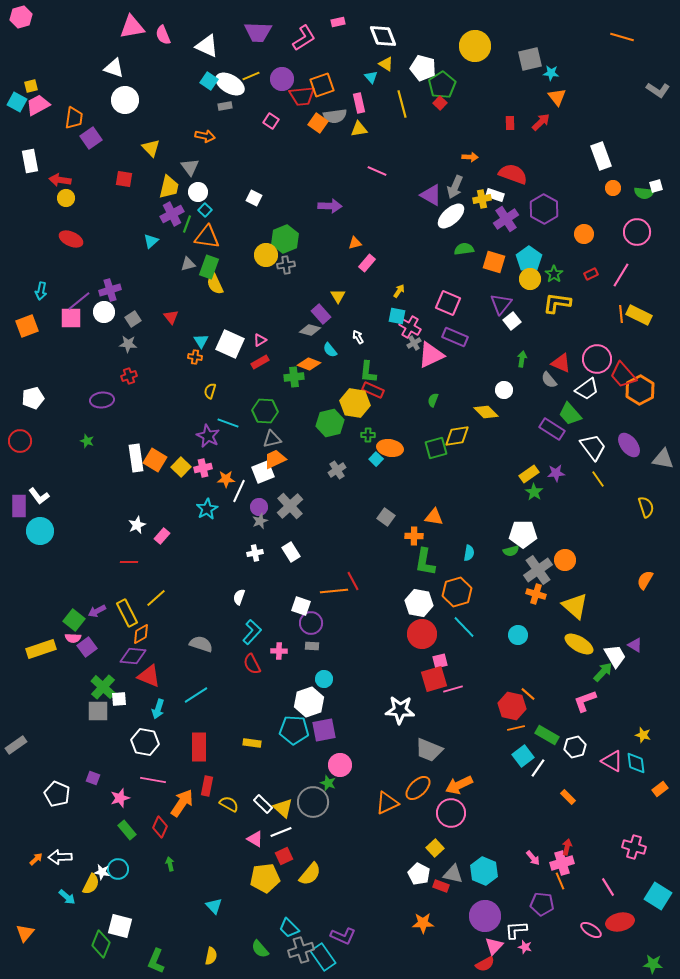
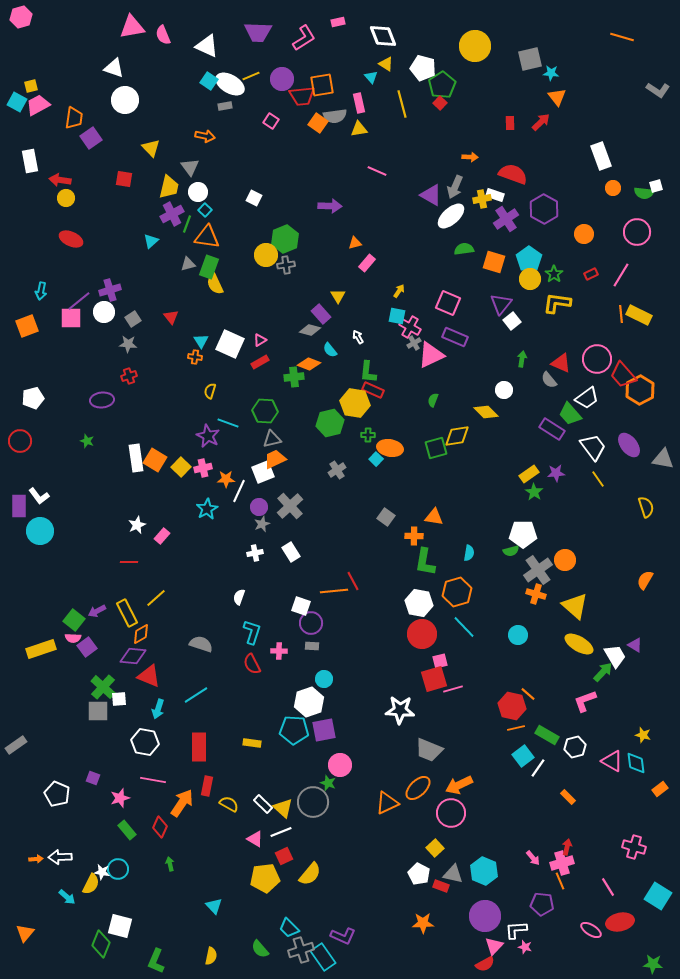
orange square at (322, 85): rotated 10 degrees clockwise
white trapezoid at (587, 389): moved 9 px down
gray star at (260, 521): moved 2 px right, 3 px down
cyan L-shape at (252, 632): rotated 25 degrees counterclockwise
orange arrow at (36, 859): rotated 40 degrees clockwise
